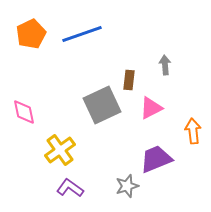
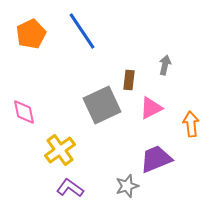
blue line: moved 3 px up; rotated 75 degrees clockwise
gray arrow: rotated 18 degrees clockwise
orange arrow: moved 2 px left, 7 px up
